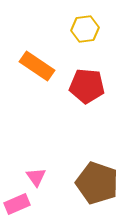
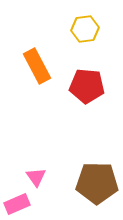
orange rectangle: rotated 28 degrees clockwise
brown pentagon: rotated 18 degrees counterclockwise
